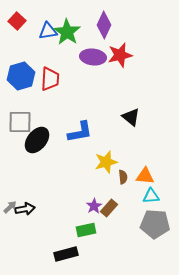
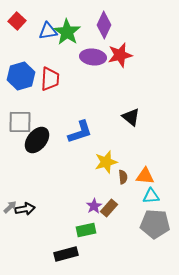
blue L-shape: rotated 8 degrees counterclockwise
